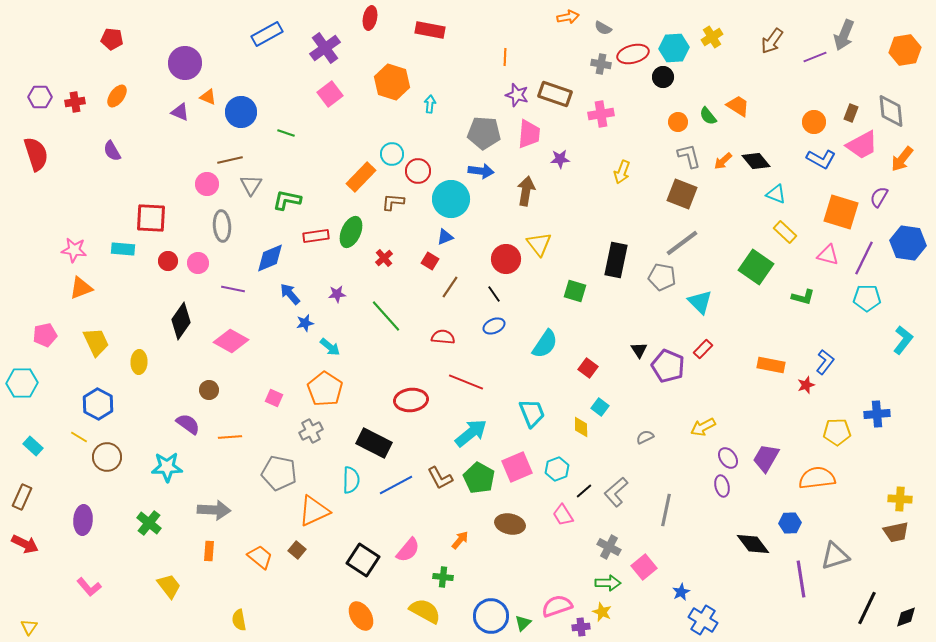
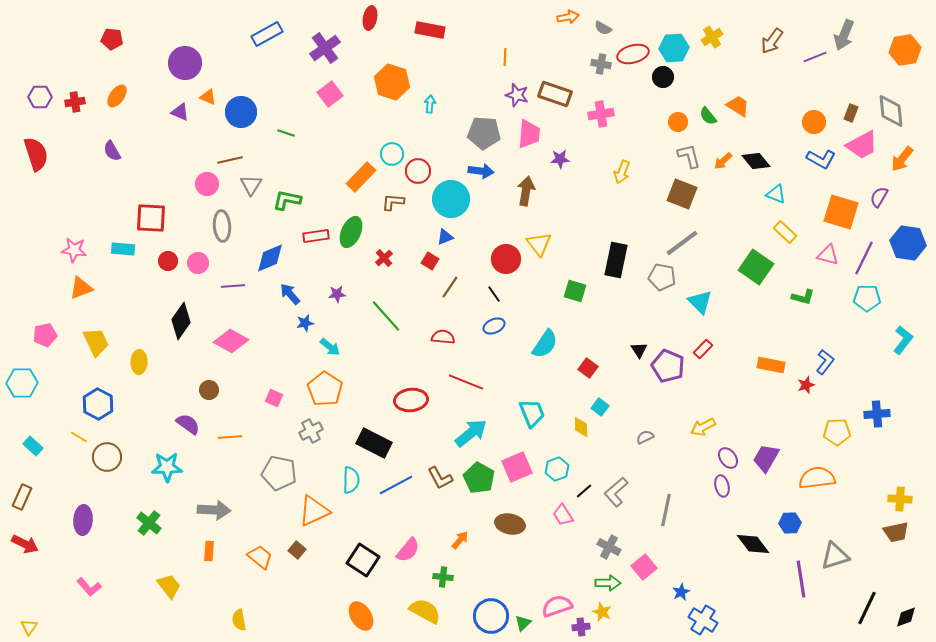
purple line at (233, 289): moved 3 px up; rotated 15 degrees counterclockwise
